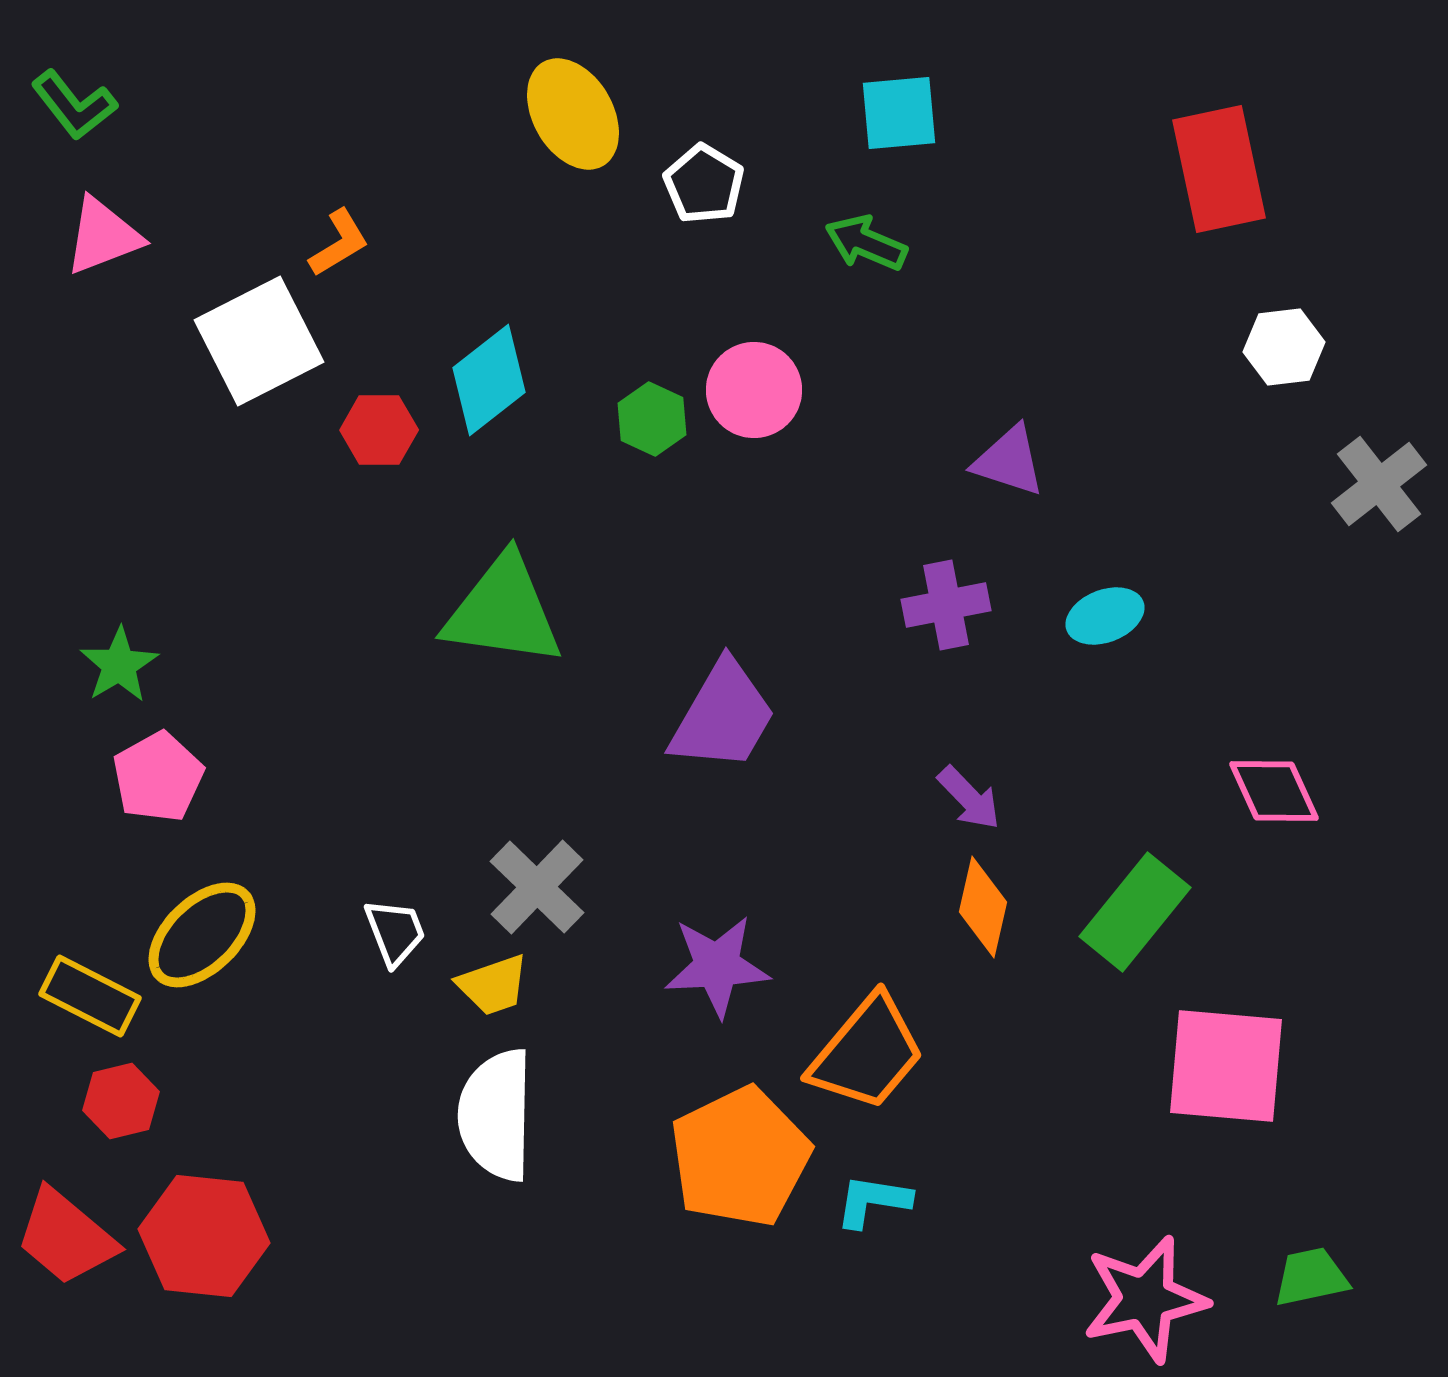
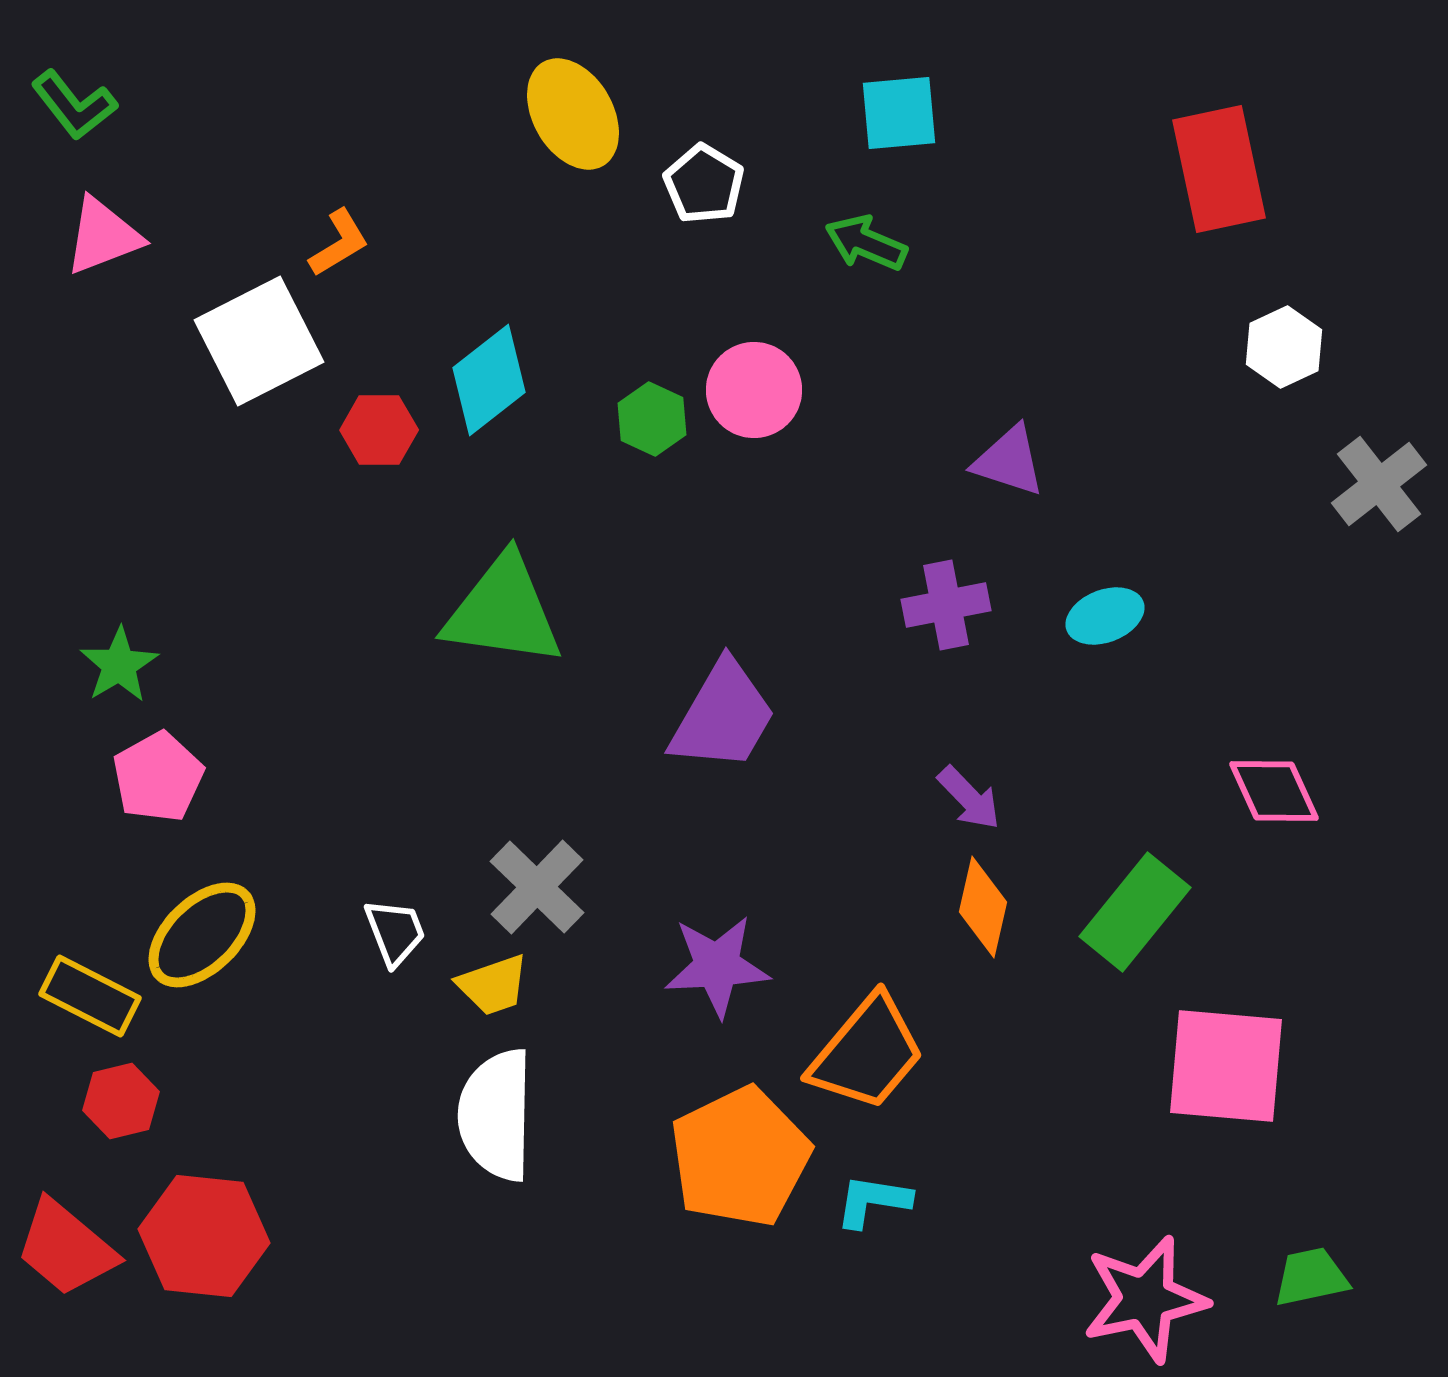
white hexagon at (1284, 347): rotated 18 degrees counterclockwise
red trapezoid at (66, 1237): moved 11 px down
